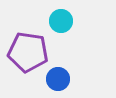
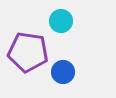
blue circle: moved 5 px right, 7 px up
